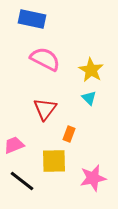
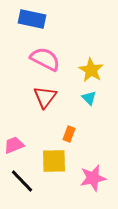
red triangle: moved 12 px up
black line: rotated 8 degrees clockwise
